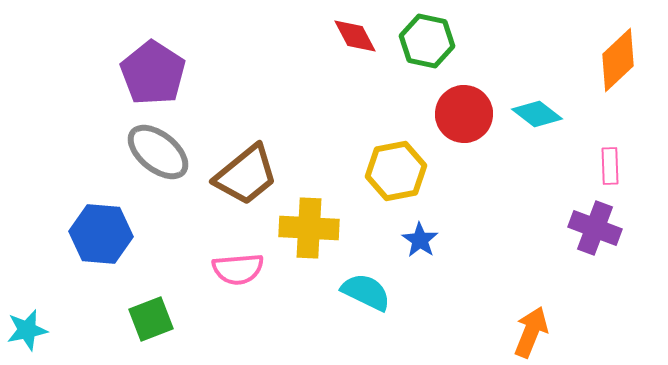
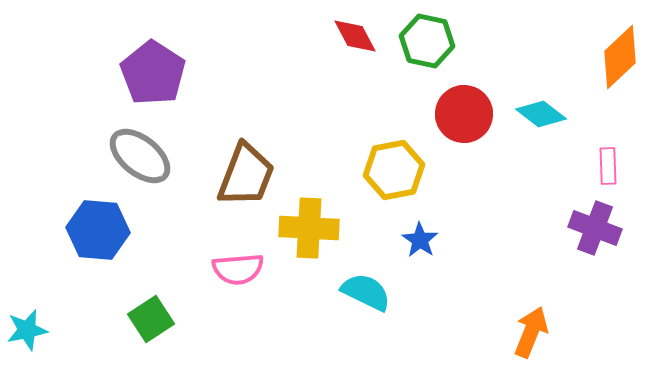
orange diamond: moved 2 px right, 3 px up
cyan diamond: moved 4 px right
gray ellipse: moved 18 px left, 4 px down
pink rectangle: moved 2 px left
yellow hexagon: moved 2 px left, 1 px up
brown trapezoid: rotated 30 degrees counterclockwise
blue hexagon: moved 3 px left, 4 px up
green square: rotated 12 degrees counterclockwise
